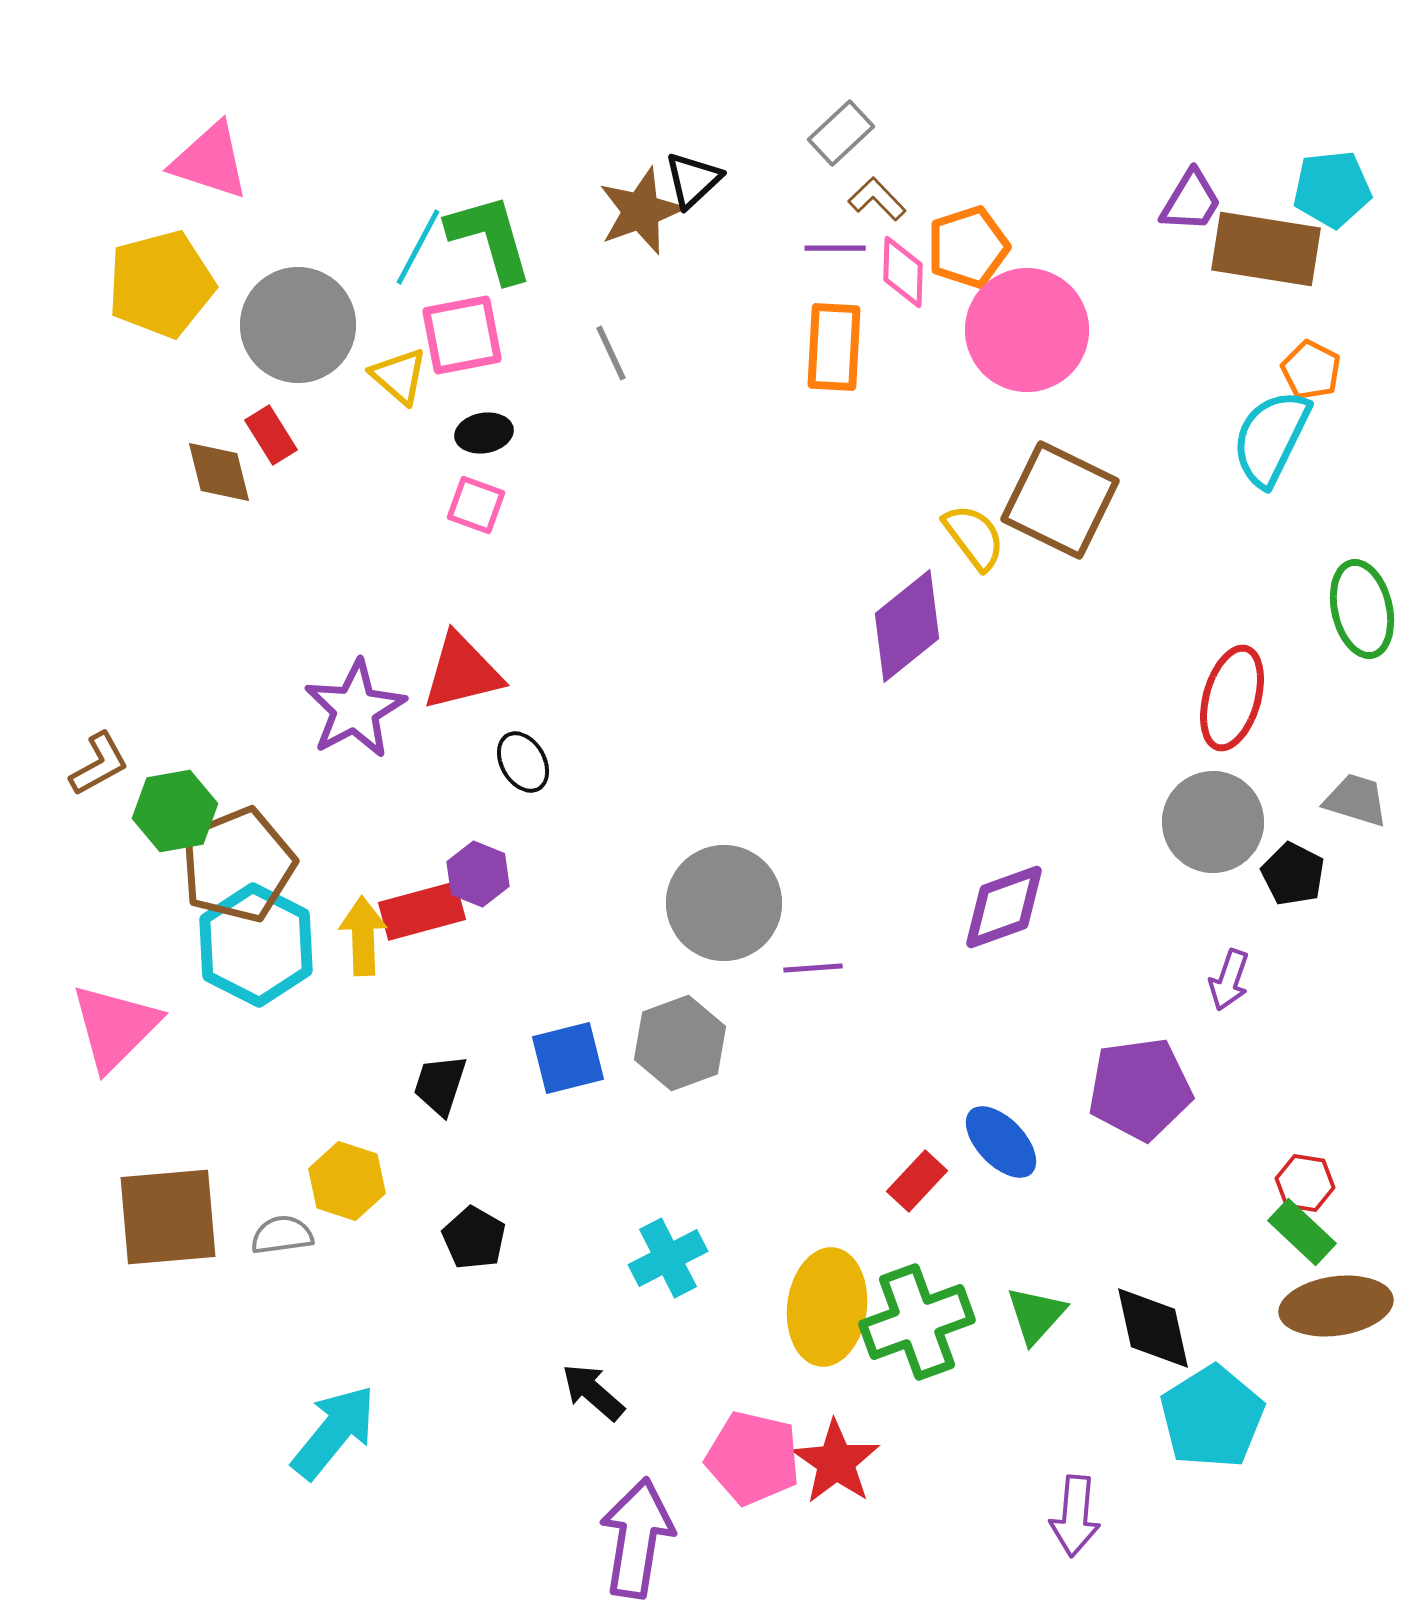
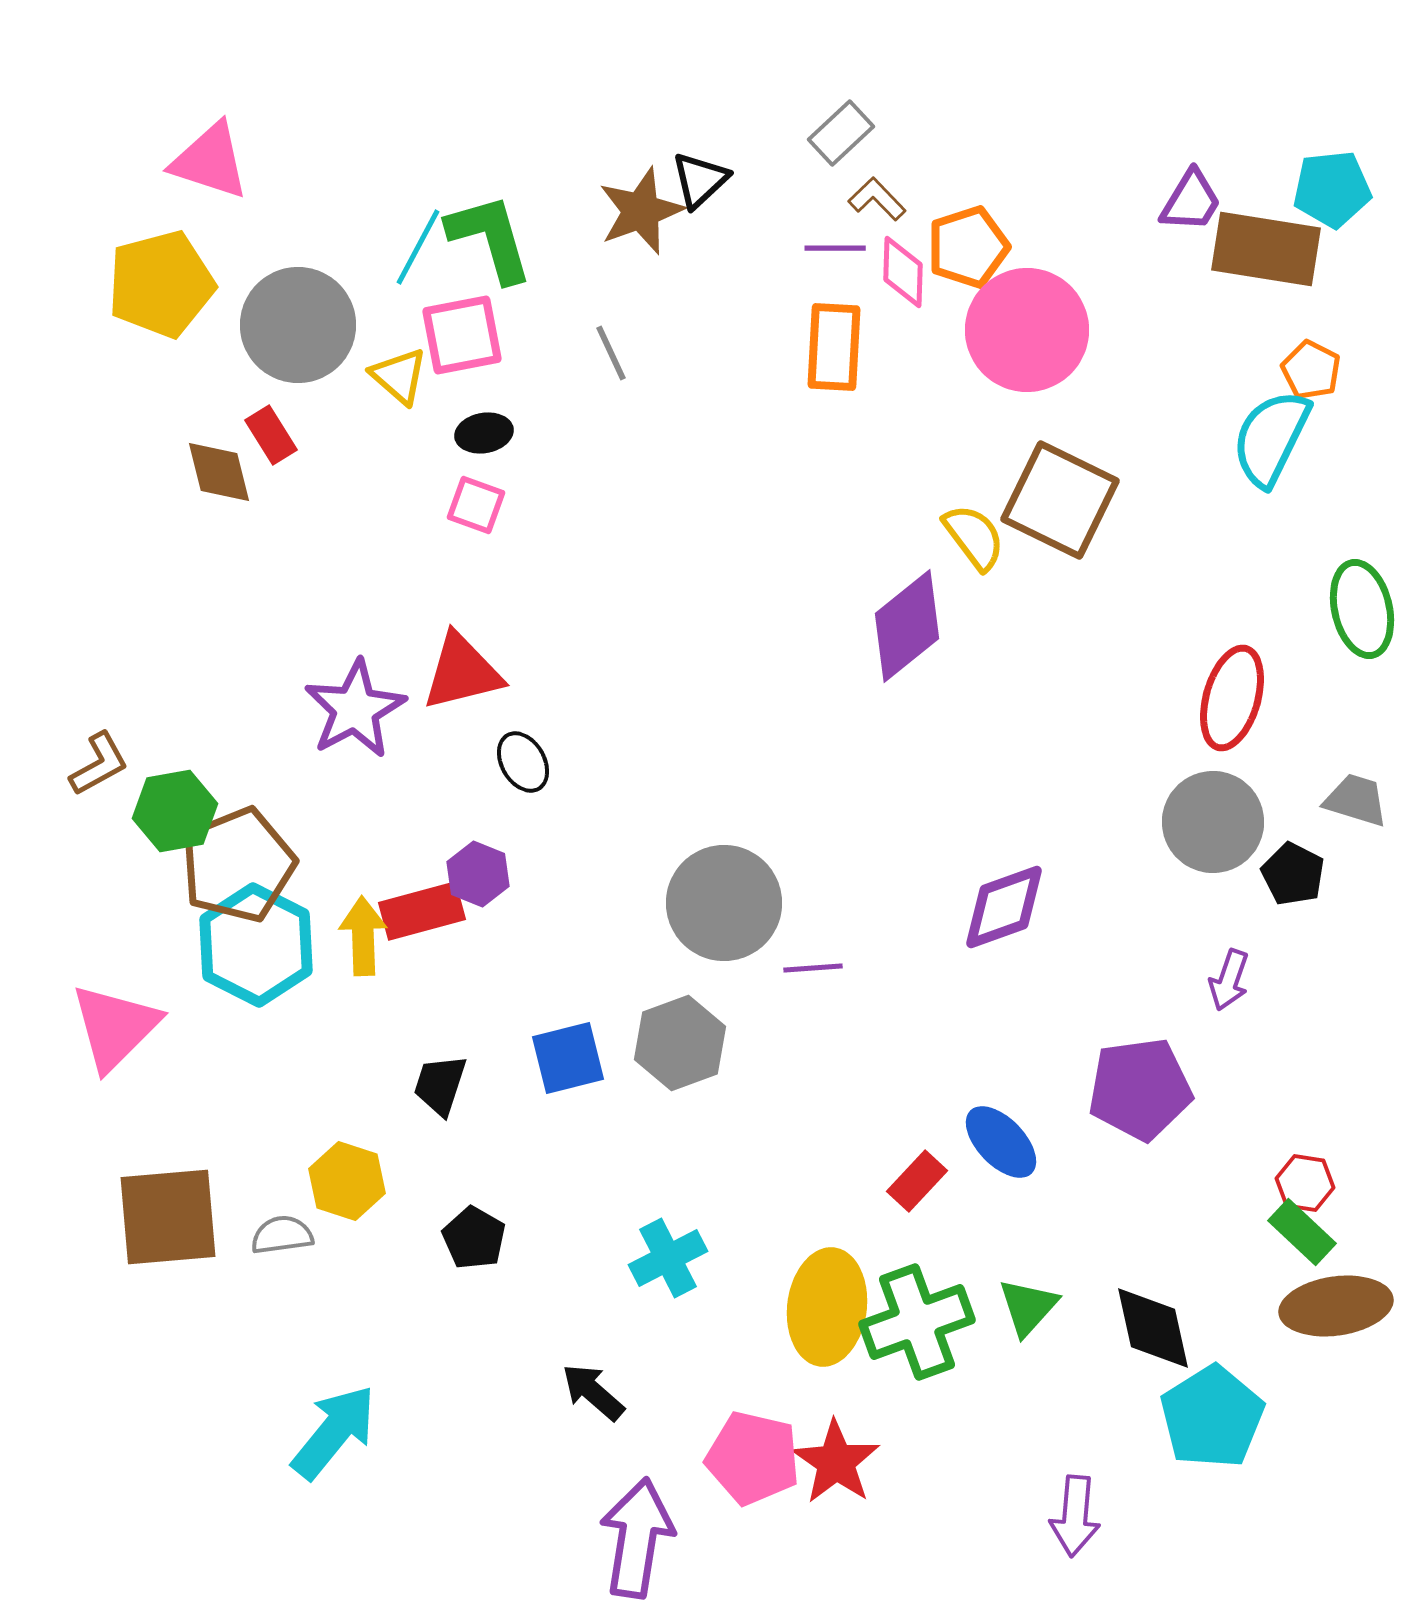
black triangle at (693, 180): moved 7 px right
green triangle at (1036, 1315): moved 8 px left, 8 px up
